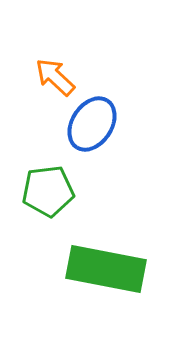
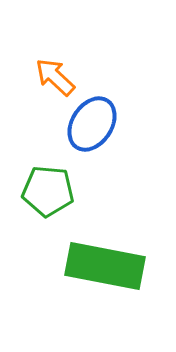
green pentagon: rotated 12 degrees clockwise
green rectangle: moved 1 px left, 3 px up
